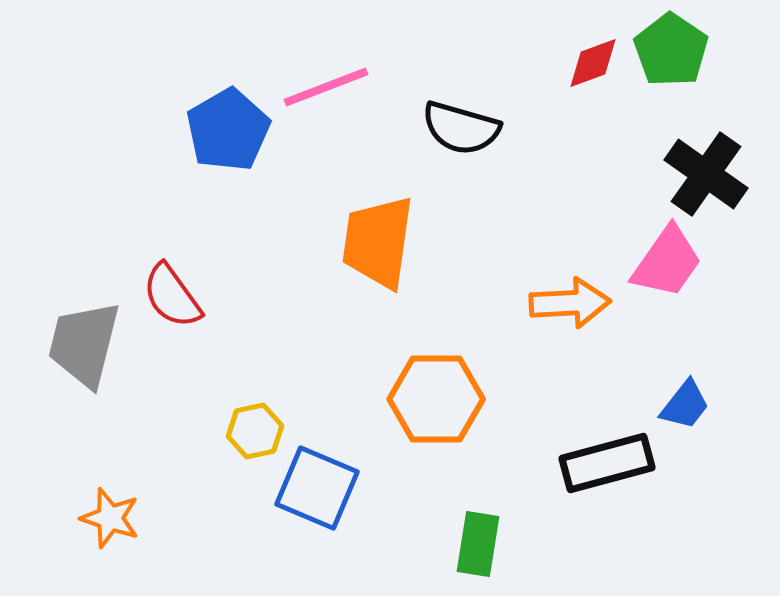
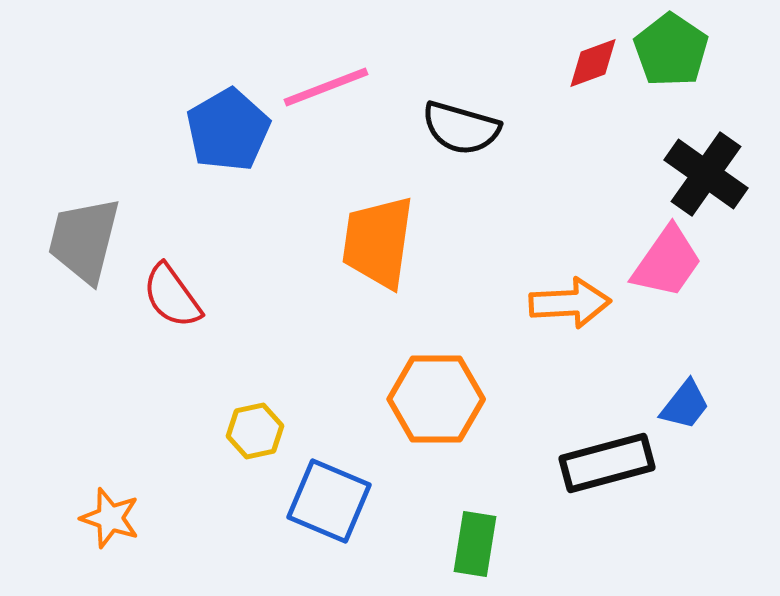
gray trapezoid: moved 104 px up
blue square: moved 12 px right, 13 px down
green rectangle: moved 3 px left
